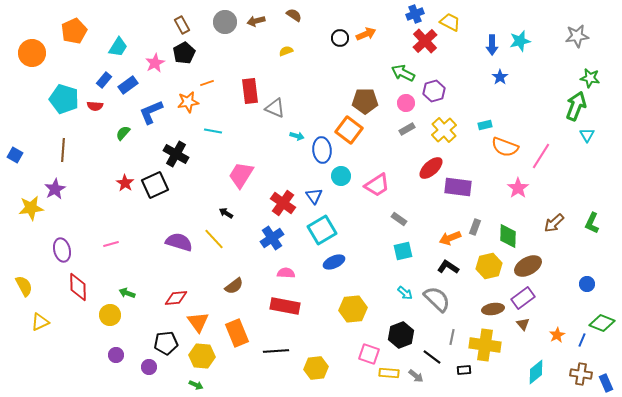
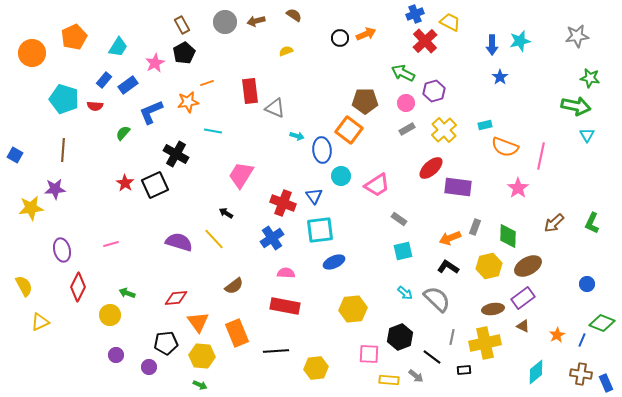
orange pentagon at (74, 31): moved 6 px down
green arrow at (576, 106): rotated 80 degrees clockwise
pink line at (541, 156): rotated 20 degrees counterclockwise
purple star at (55, 189): rotated 25 degrees clockwise
red cross at (283, 203): rotated 15 degrees counterclockwise
cyan square at (322, 230): moved 2 px left; rotated 24 degrees clockwise
red diamond at (78, 287): rotated 28 degrees clockwise
brown triangle at (523, 324): moved 2 px down; rotated 24 degrees counterclockwise
black hexagon at (401, 335): moved 1 px left, 2 px down
yellow cross at (485, 345): moved 2 px up; rotated 20 degrees counterclockwise
pink square at (369, 354): rotated 15 degrees counterclockwise
yellow rectangle at (389, 373): moved 7 px down
green arrow at (196, 385): moved 4 px right
